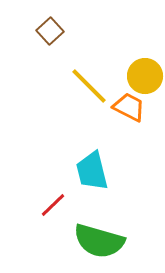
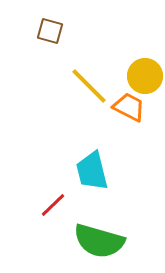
brown square: rotated 32 degrees counterclockwise
